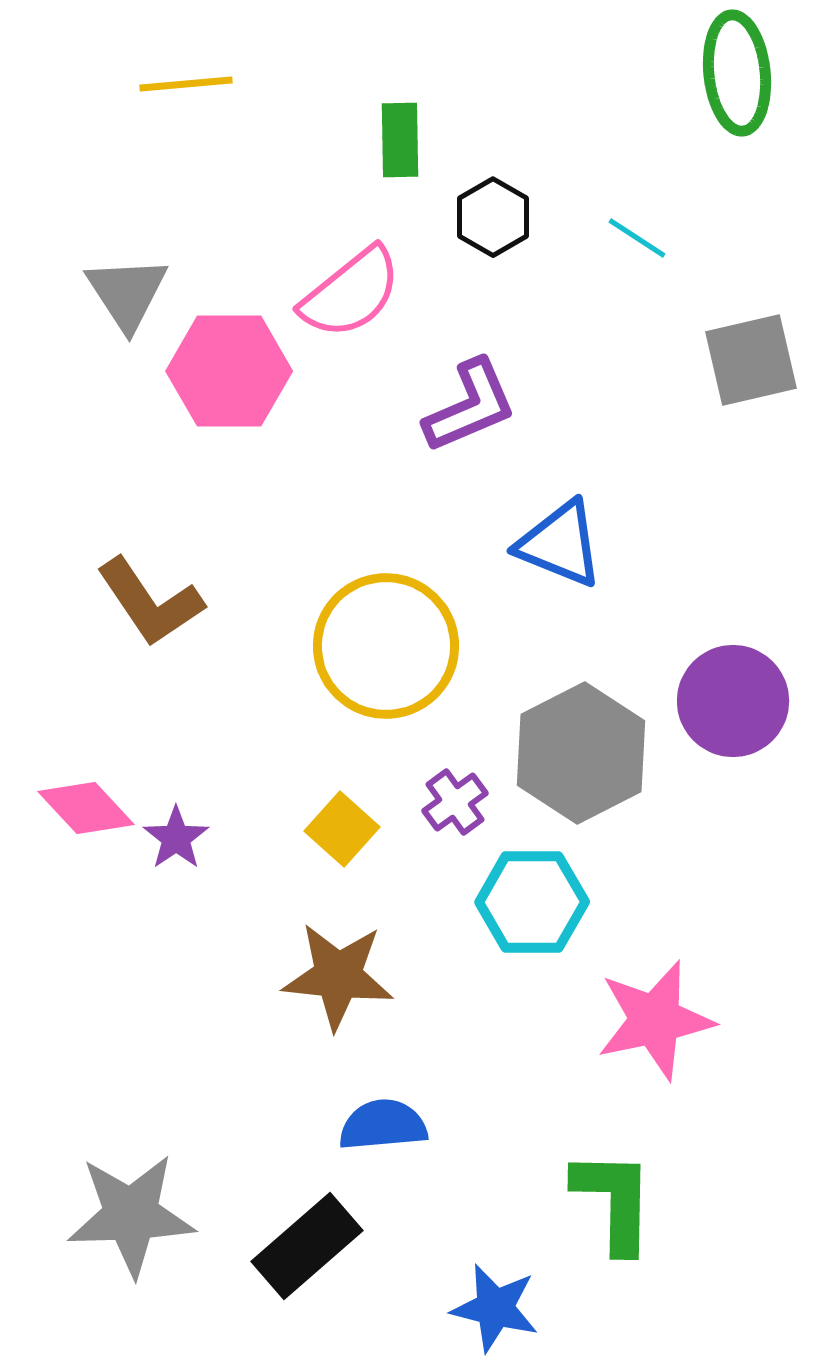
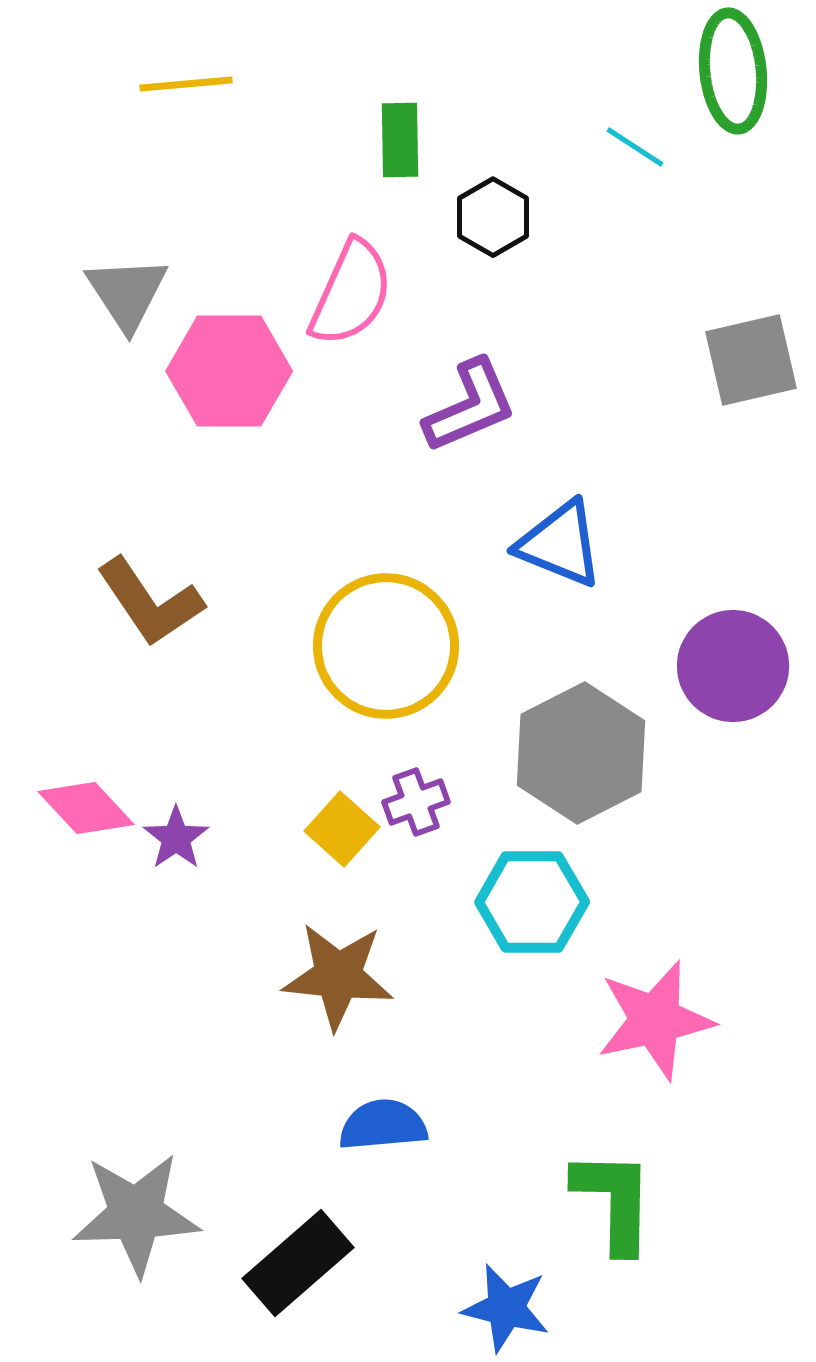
green ellipse: moved 4 px left, 2 px up
cyan line: moved 2 px left, 91 px up
pink semicircle: rotated 27 degrees counterclockwise
purple circle: moved 35 px up
purple cross: moved 39 px left; rotated 16 degrees clockwise
gray star: moved 5 px right, 1 px up
black rectangle: moved 9 px left, 17 px down
blue star: moved 11 px right
